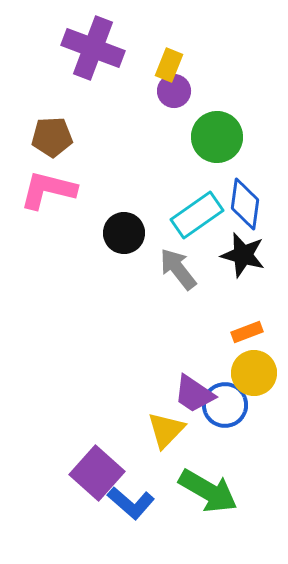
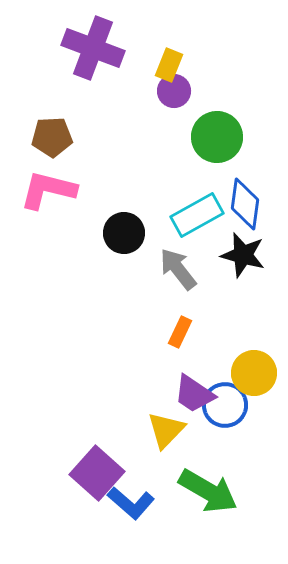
cyan rectangle: rotated 6 degrees clockwise
orange rectangle: moved 67 px left; rotated 44 degrees counterclockwise
